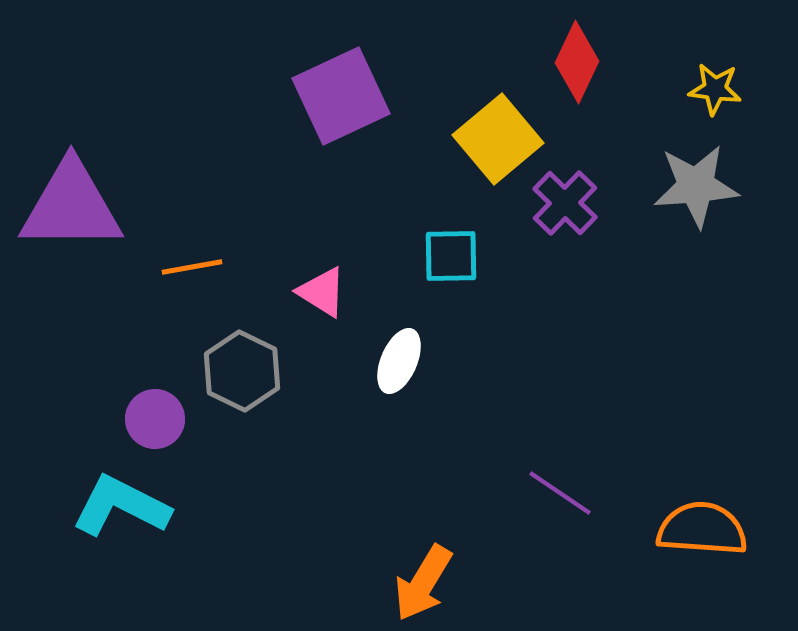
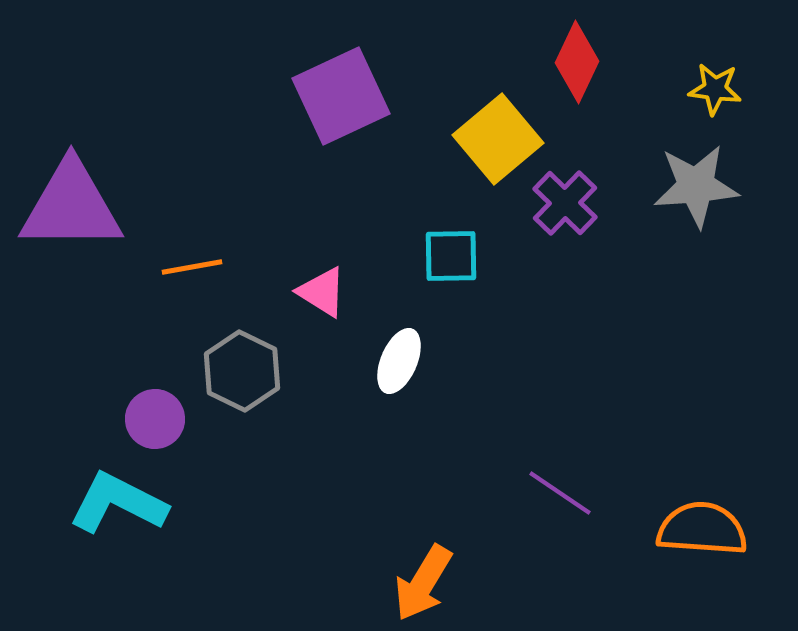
cyan L-shape: moved 3 px left, 3 px up
